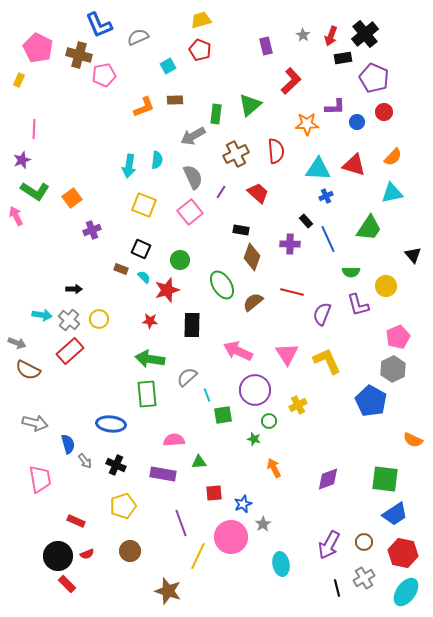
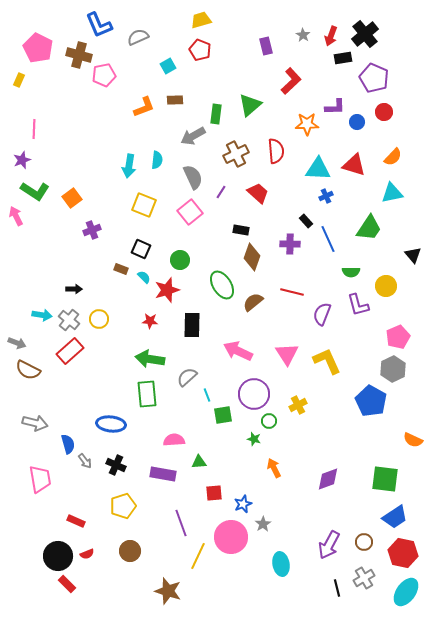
purple circle at (255, 390): moved 1 px left, 4 px down
blue trapezoid at (395, 514): moved 3 px down
